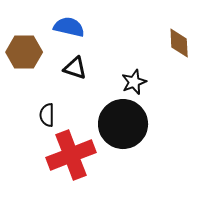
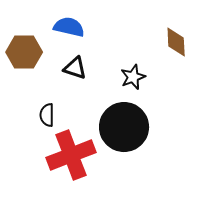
brown diamond: moved 3 px left, 1 px up
black star: moved 1 px left, 5 px up
black circle: moved 1 px right, 3 px down
